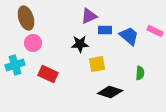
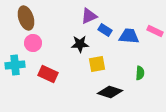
blue rectangle: rotated 32 degrees clockwise
blue trapezoid: rotated 35 degrees counterclockwise
cyan cross: rotated 12 degrees clockwise
